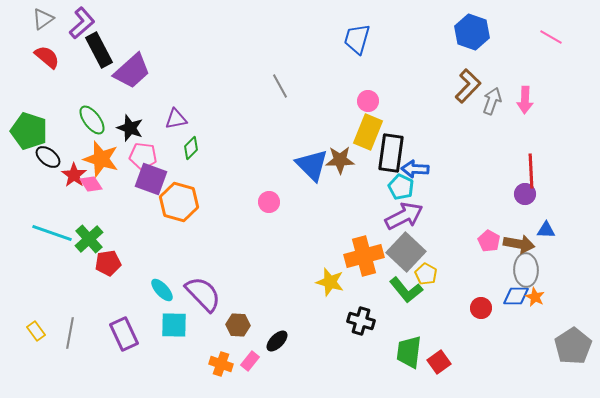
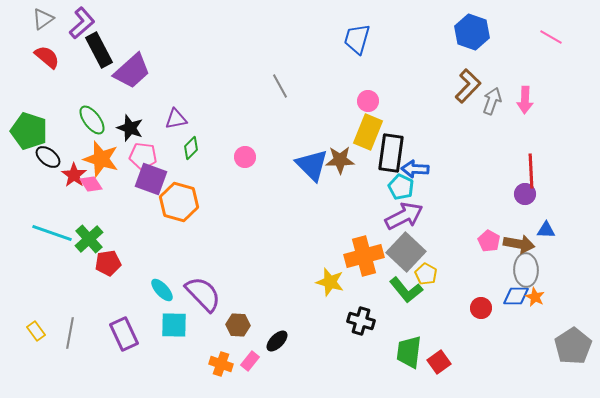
pink circle at (269, 202): moved 24 px left, 45 px up
